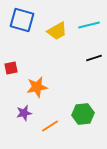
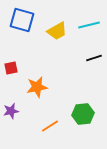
purple star: moved 13 px left, 2 px up
